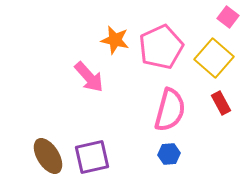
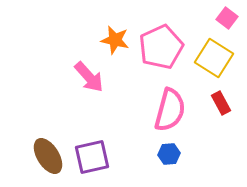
pink square: moved 1 px left, 1 px down
yellow square: rotated 9 degrees counterclockwise
